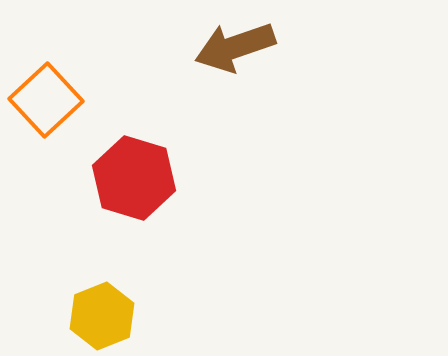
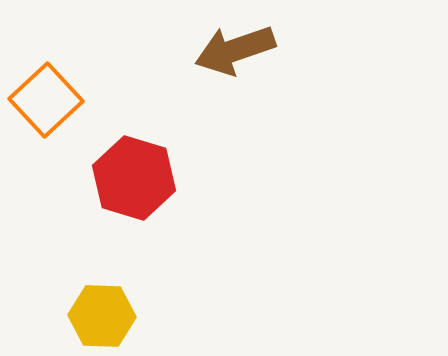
brown arrow: moved 3 px down
yellow hexagon: rotated 24 degrees clockwise
